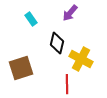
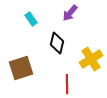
yellow cross: moved 10 px right; rotated 30 degrees clockwise
